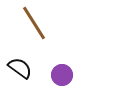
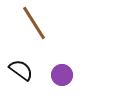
black semicircle: moved 1 px right, 2 px down
